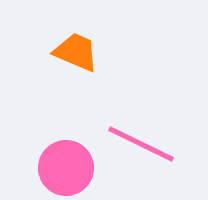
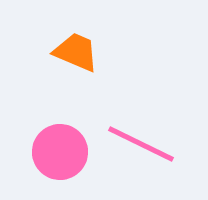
pink circle: moved 6 px left, 16 px up
